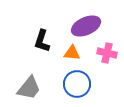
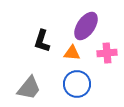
purple ellipse: rotated 32 degrees counterclockwise
pink cross: rotated 18 degrees counterclockwise
